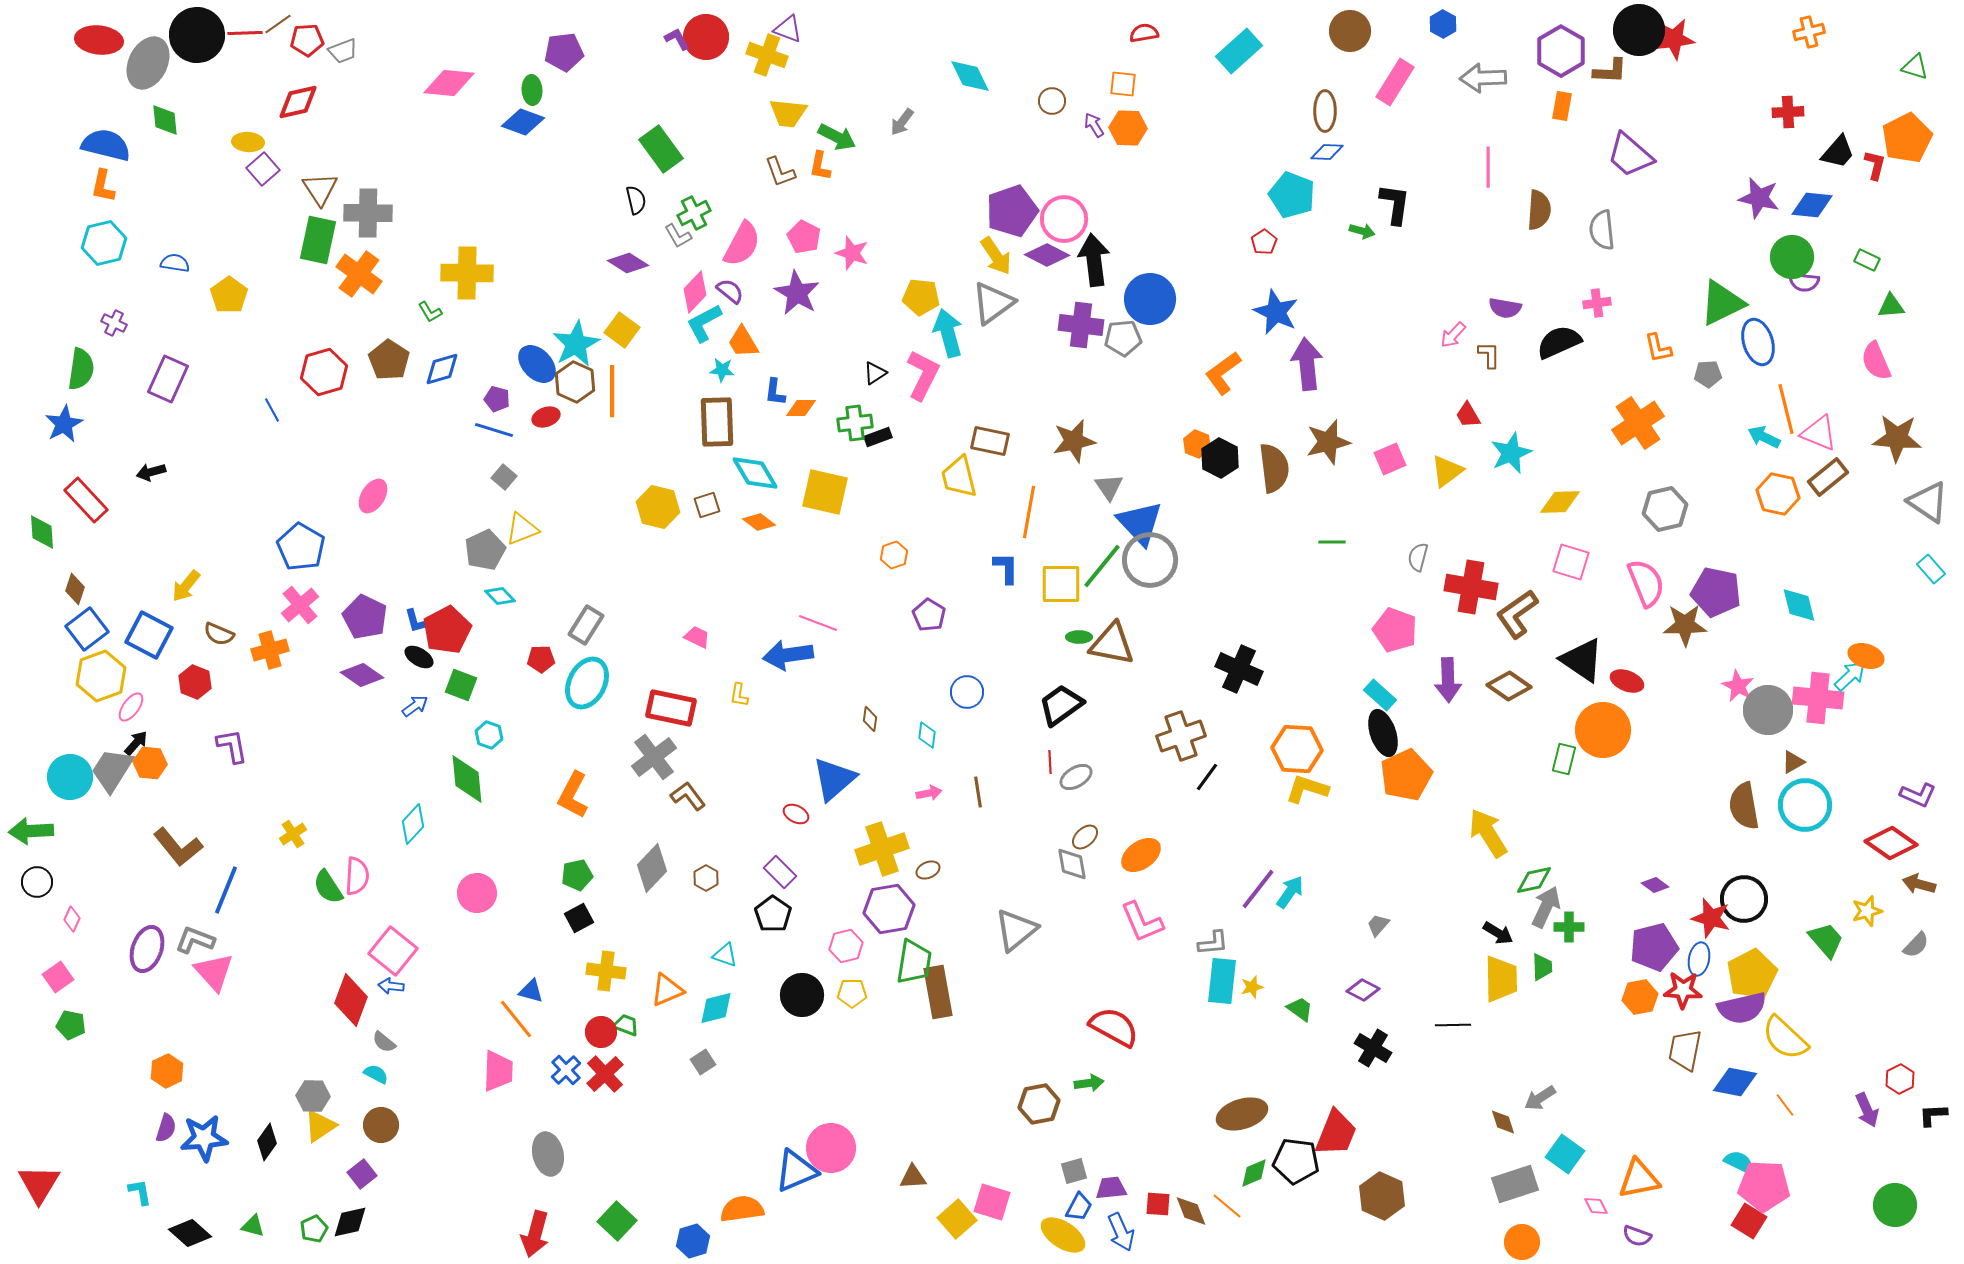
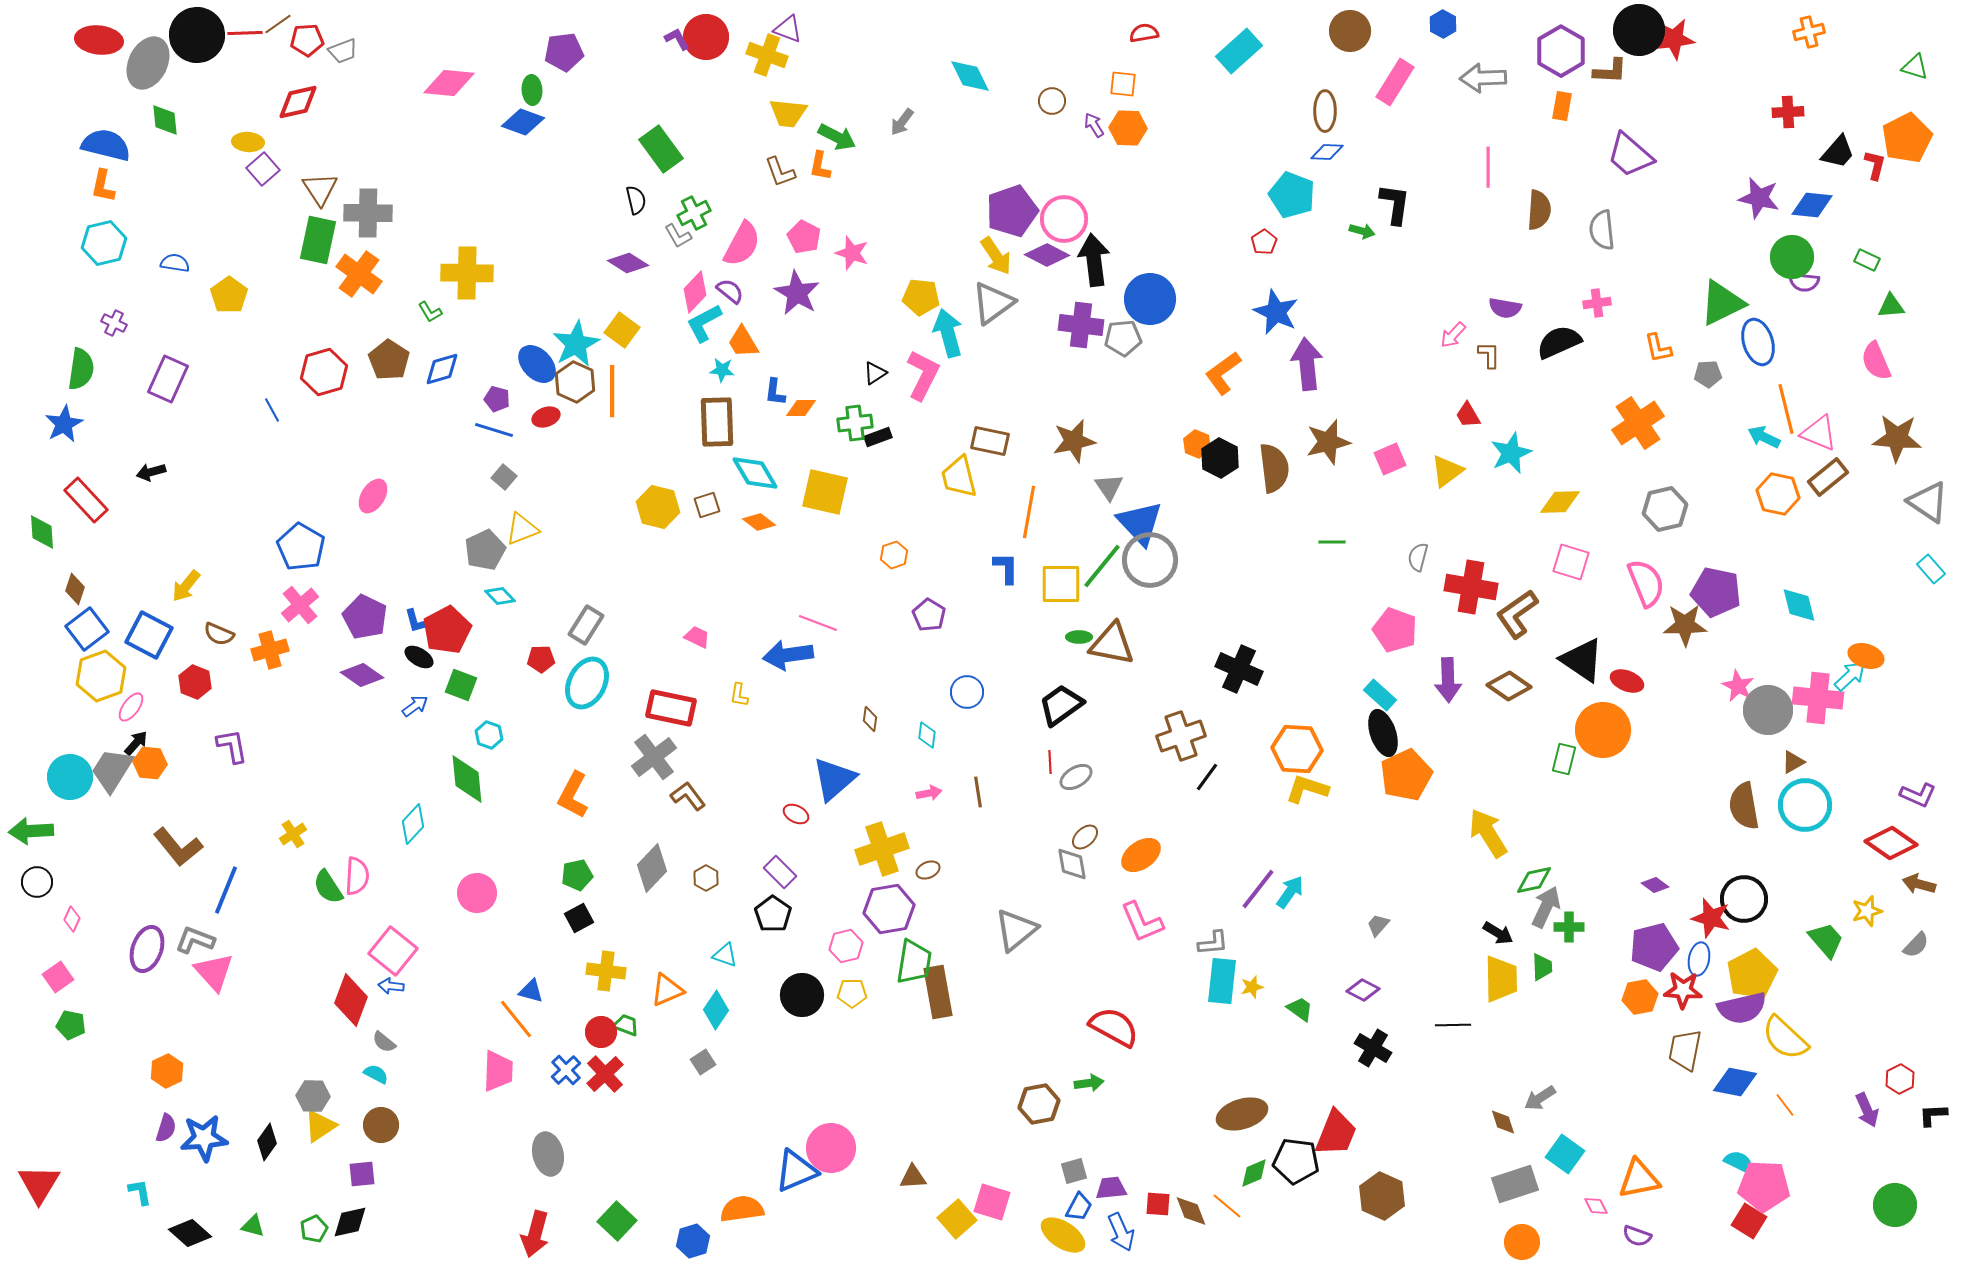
cyan diamond at (716, 1008): moved 2 px down; rotated 42 degrees counterclockwise
purple square at (362, 1174): rotated 32 degrees clockwise
